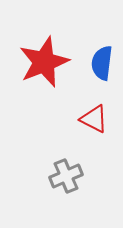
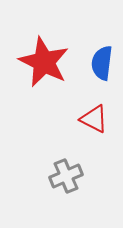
red star: rotated 24 degrees counterclockwise
